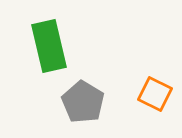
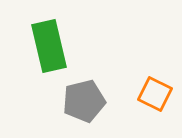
gray pentagon: moved 1 px right, 1 px up; rotated 27 degrees clockwise
